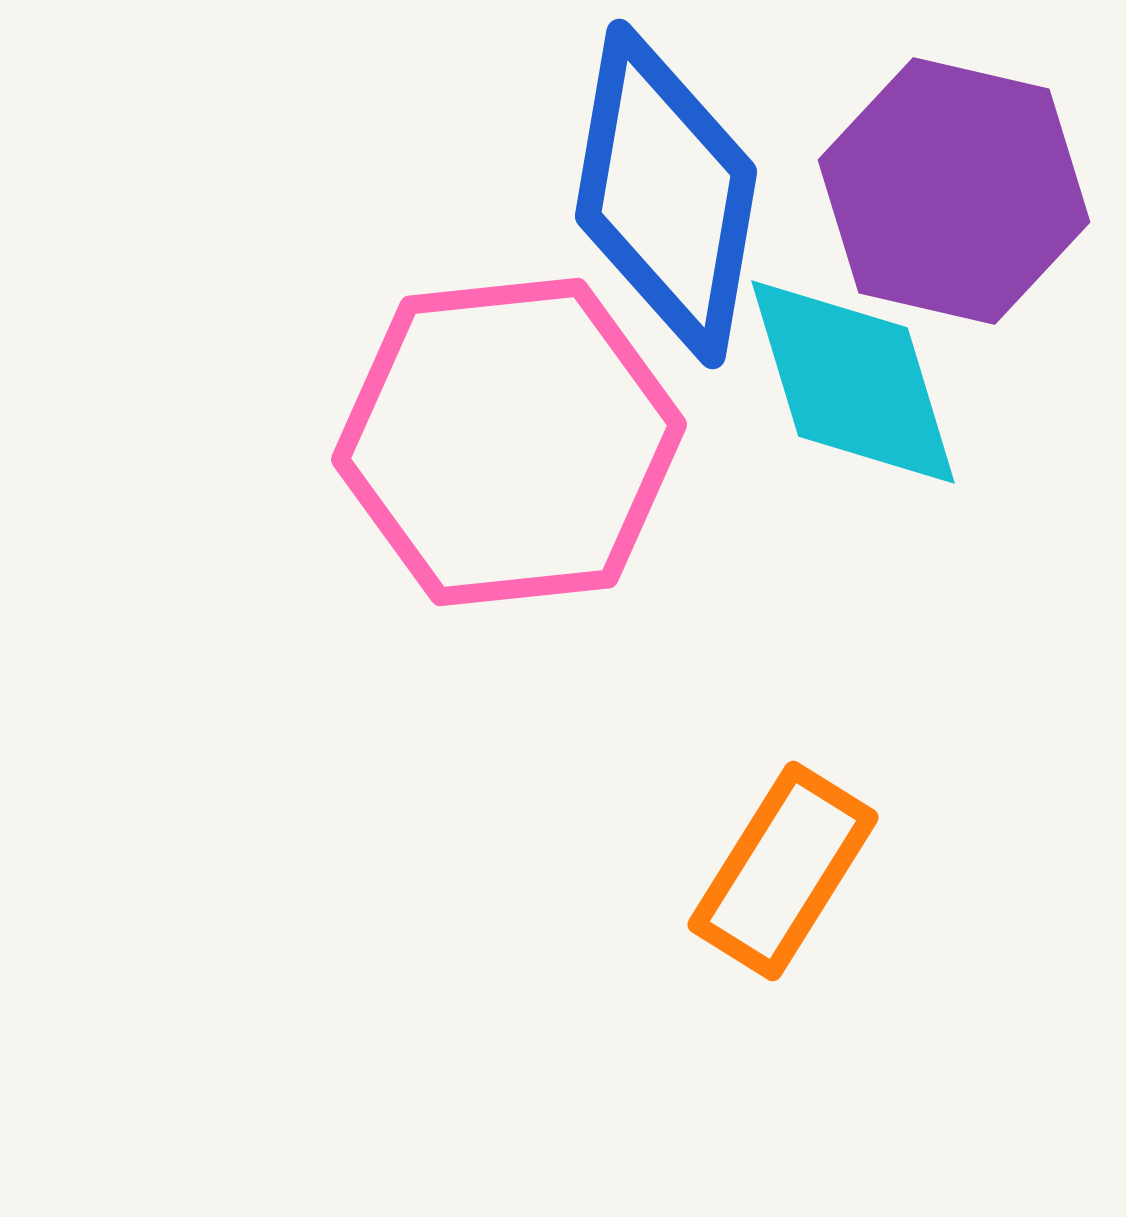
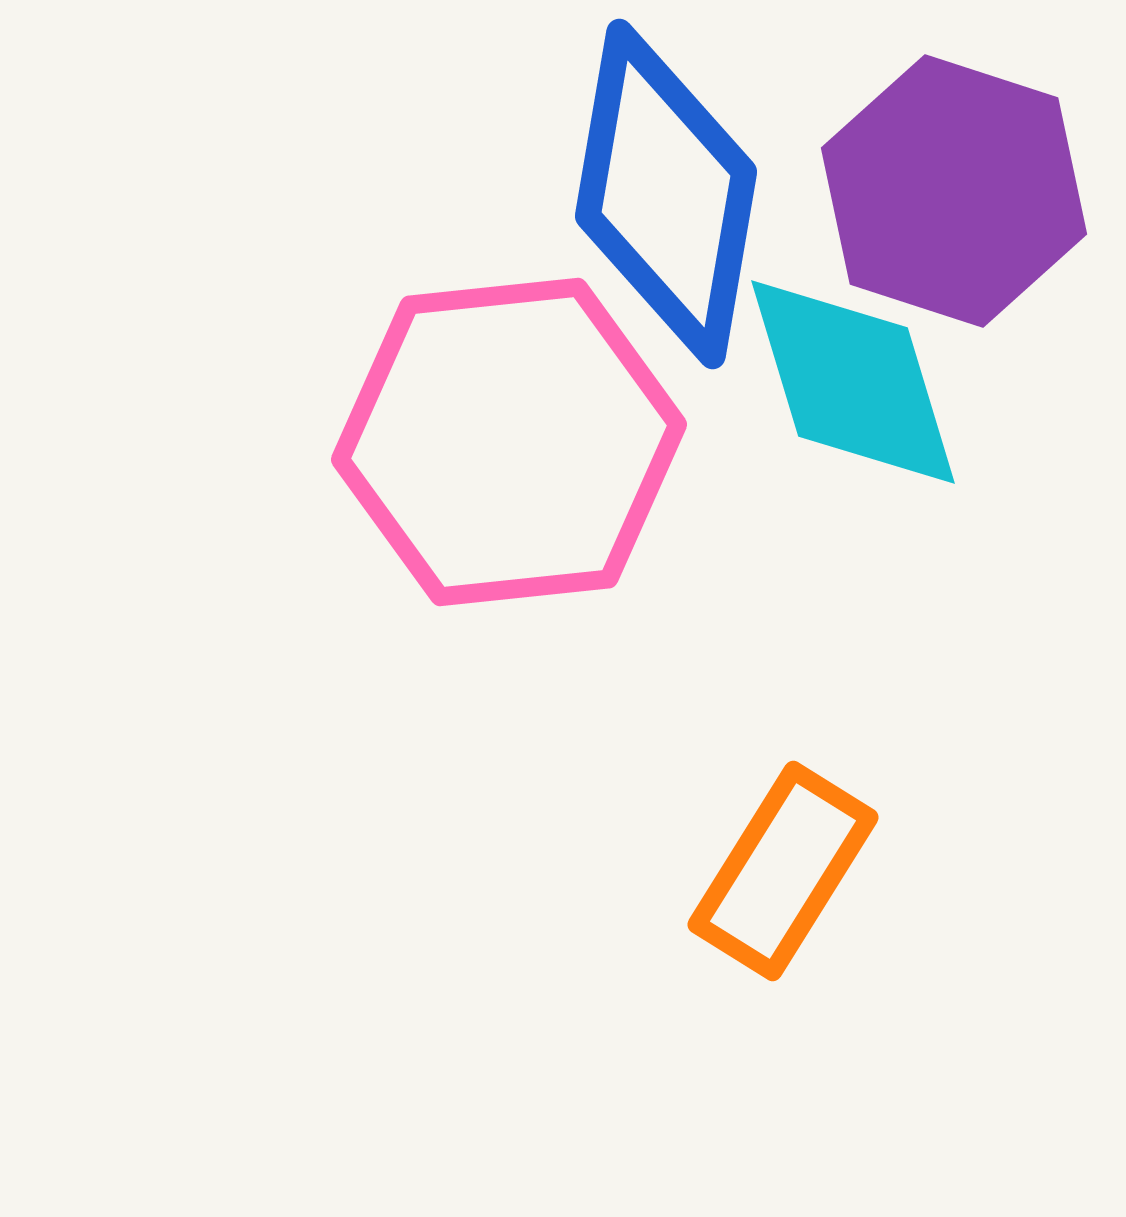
purple hexagon: rotated 5 degrees clockwise
